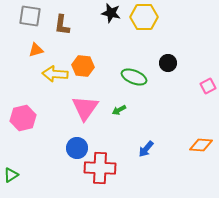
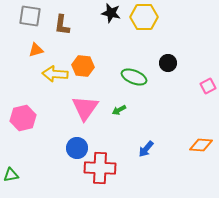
green triangle: rotated 21 degrees clockwise
